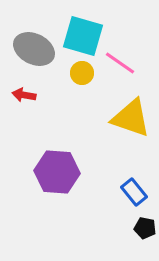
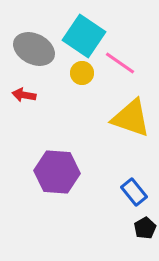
cyan square: moved 1 px right; rotated 18 degrees clockwise
black pentagon: rotated 30 degrees clockwise
